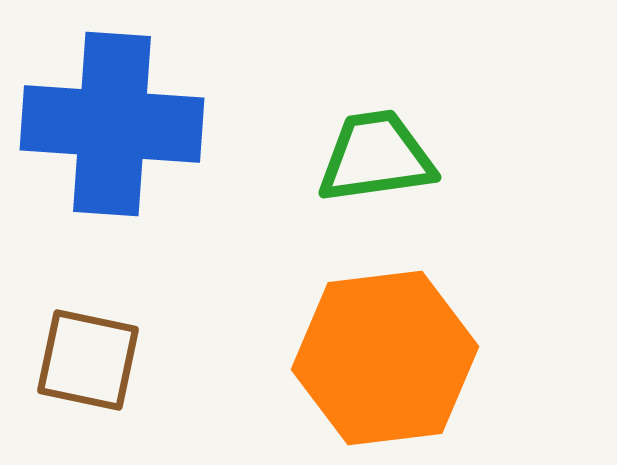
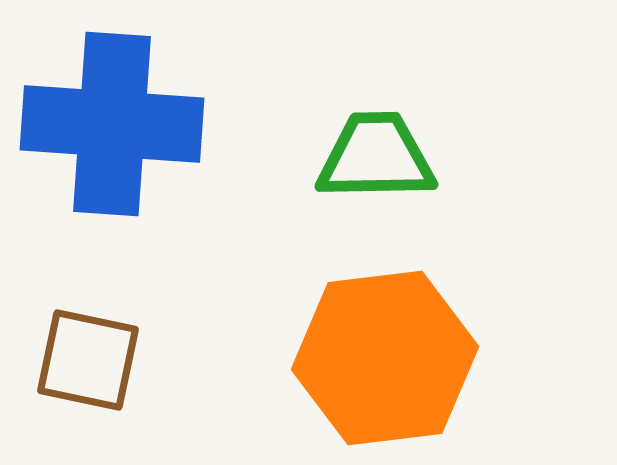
green trapezoid: rotated 7 degrees clockwise
